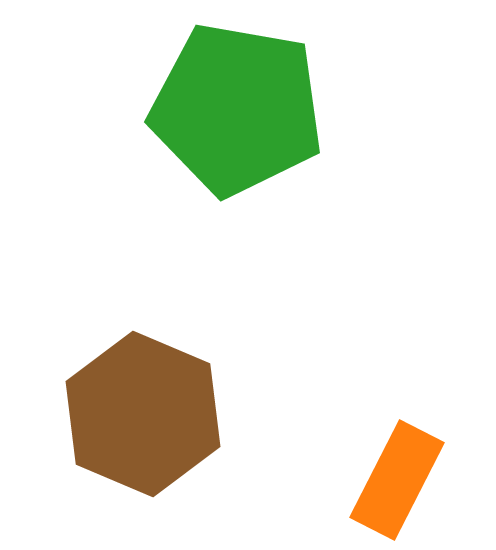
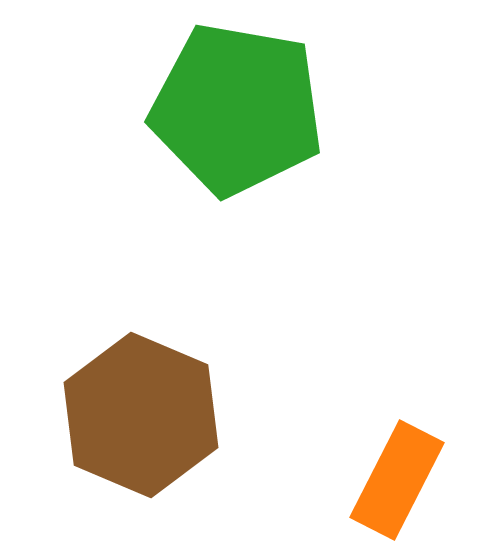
brown hexagon: moved 2 px left, 1 px down
